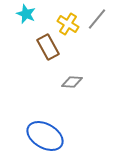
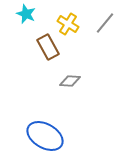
gray line: moved 8 px right, 4 px down
gray diamond: moved 2 px left, 1 px up
